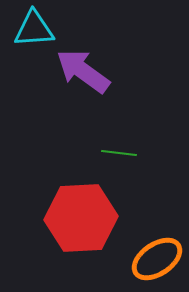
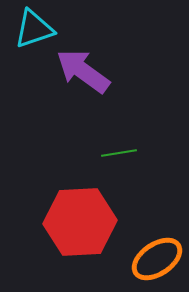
cyan triangle: rotated 15 degrees counterclockwise
green line: rotated 16 degrees counterclockwise
red hexagon: moved 1 px left, 4 px down
